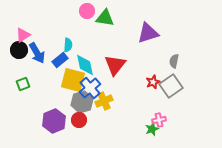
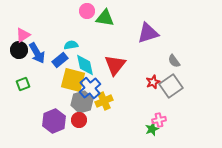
cyan semicircle: moved 3 px right; rotated 104 degrees counterclockwise
gray semicircle: rotated 48 degrees counterclockwise
